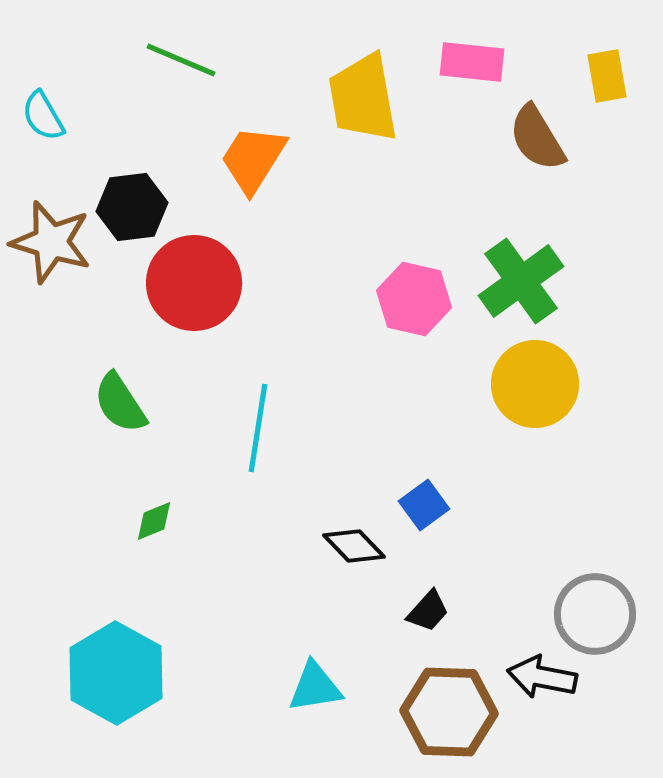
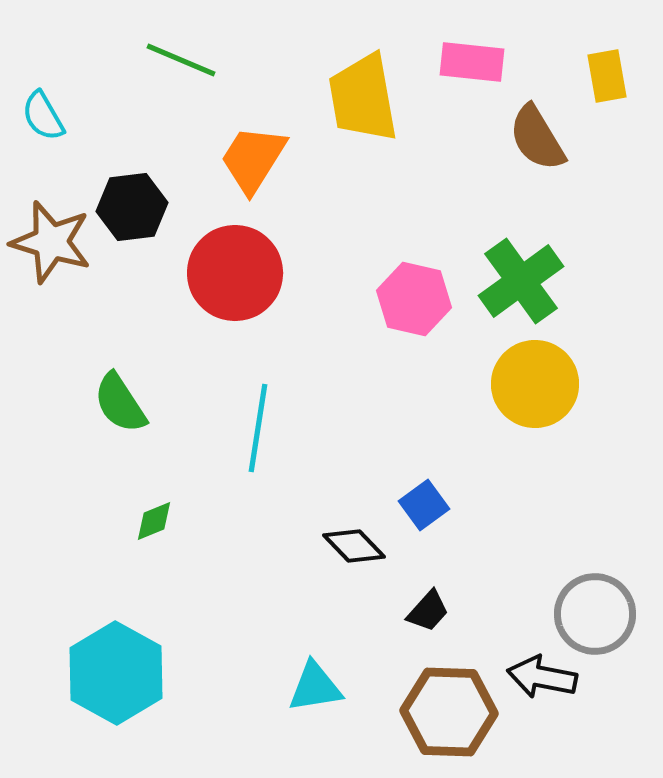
red circle: moved 41 px right, 10 px up
